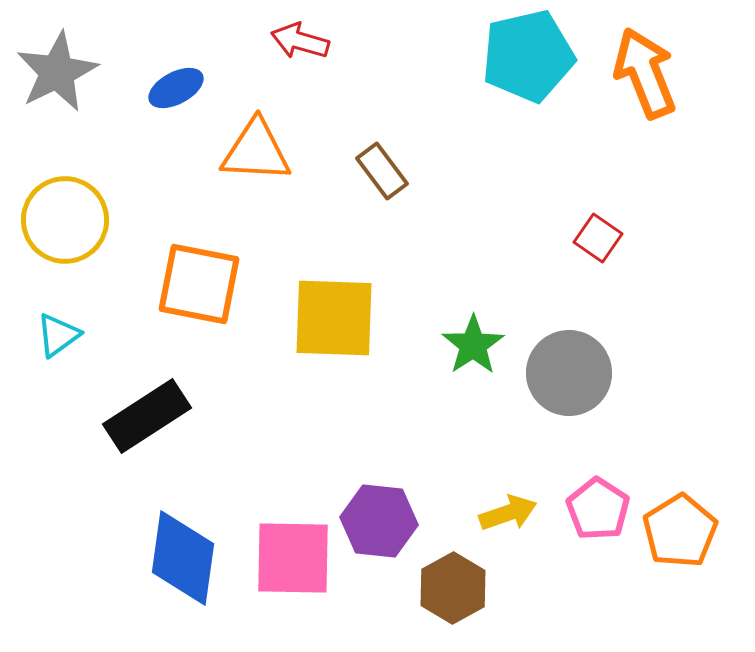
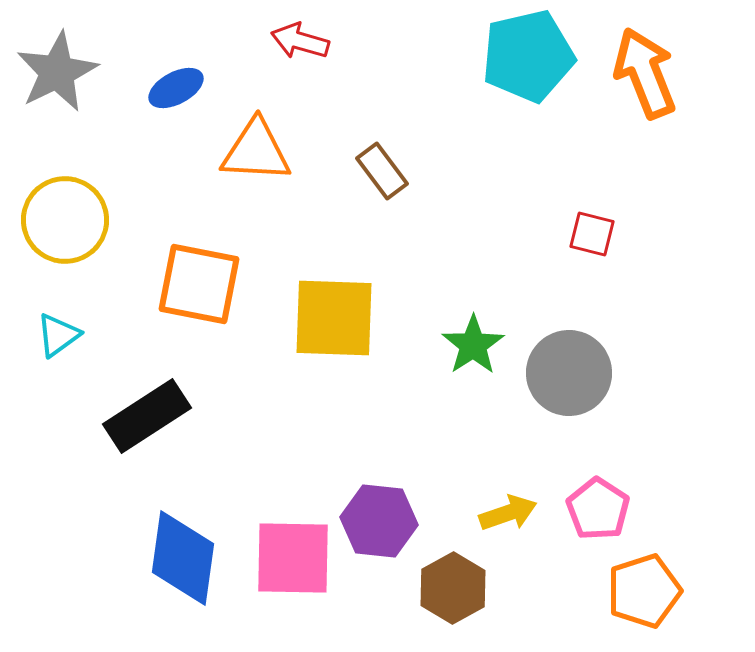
red square: moved 6 px left, 4 px up; rotated 21 degrees counterclockwise
orange pentagon: moved 36 px left, 60 px down; rotated 14 degrees clockwise
